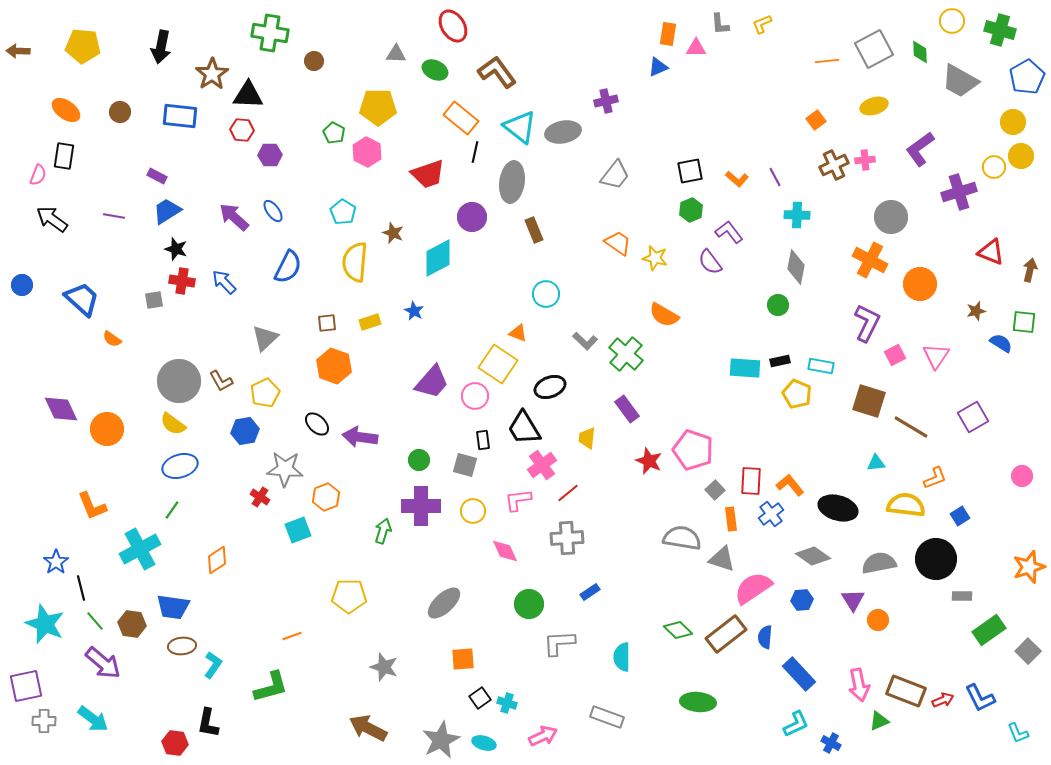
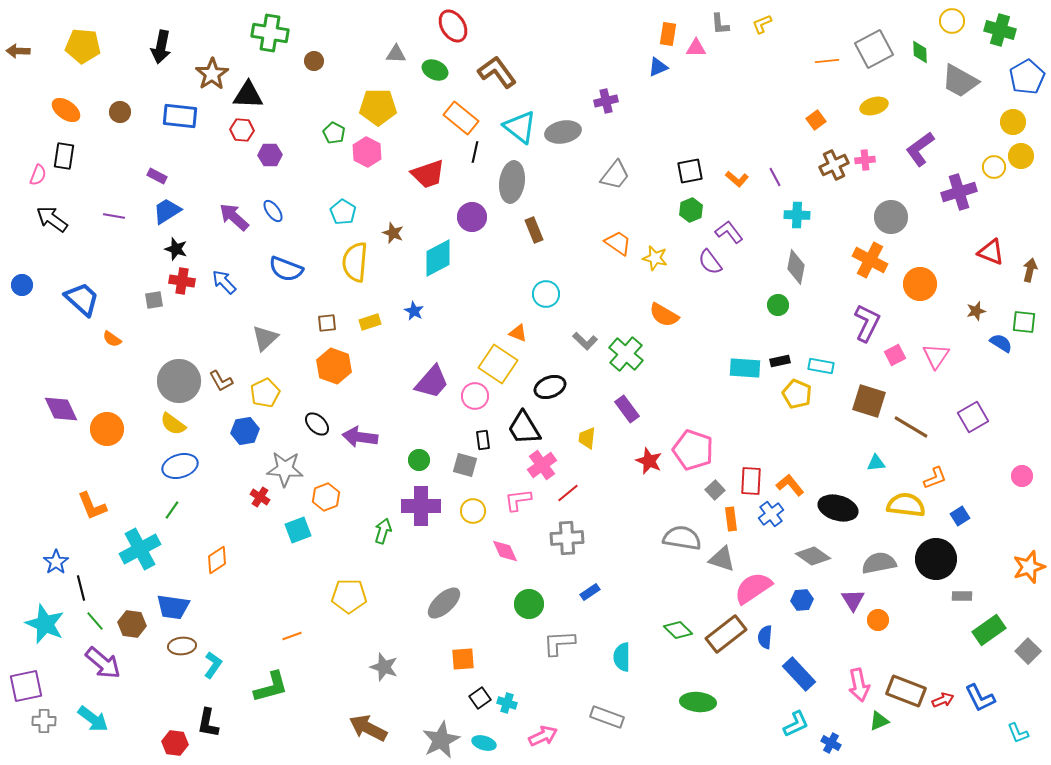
blue semicircle at (288, 267): moved 2 px left, 2 px down; rotated 84 degrees clockwise
